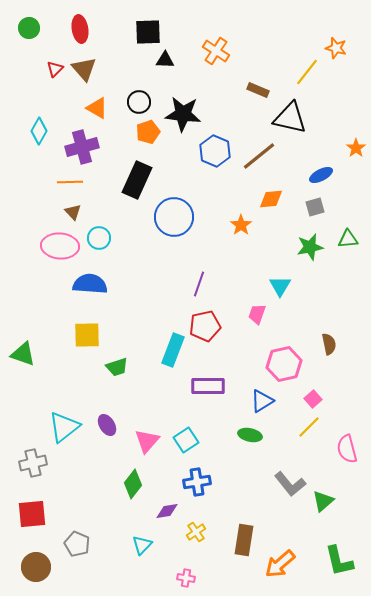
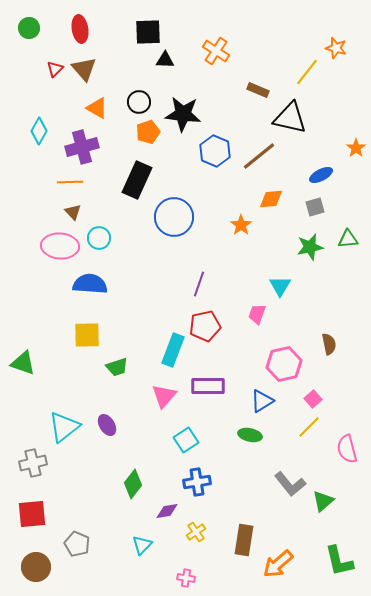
green triangle at (23, 354): moved 9 px down
pink triangle at (147, 441): moved 17 px right, 45 px up
orange arrow at (280, 564): moved 2 px left
